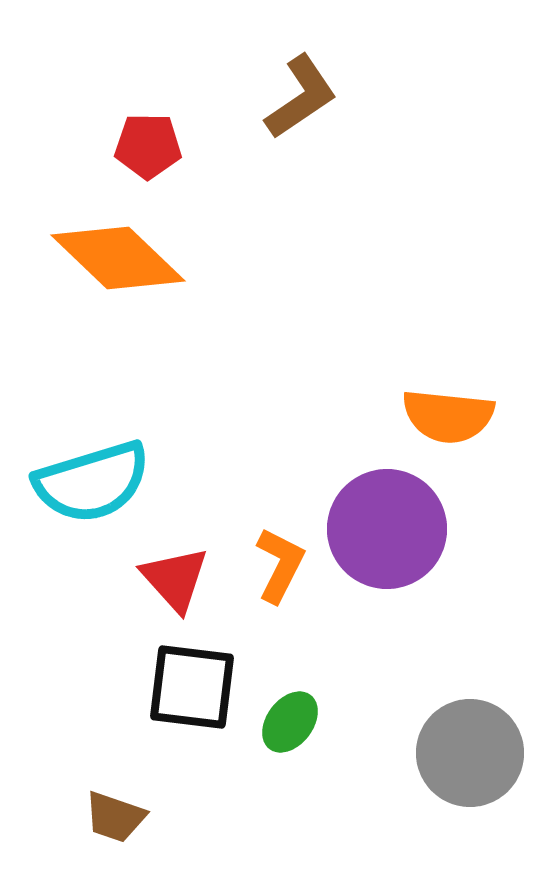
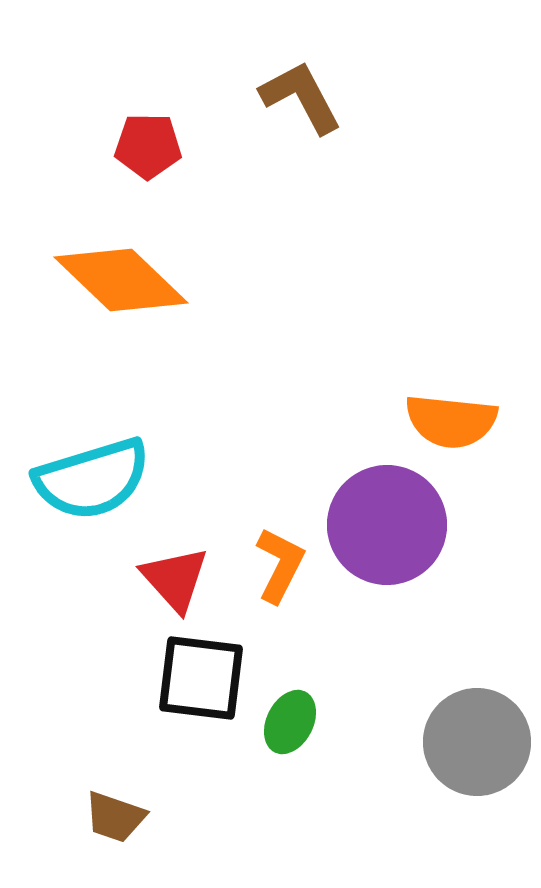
brown L-shape: rotated 84 degrees counterclockwise
orange diamond: moved 3 px right, 22 px down
orange semicircle: moved 3 px right, 5 px down
cyan semicircle: moved 3 px up
purple circle: moved 4 px up
black square: moved 9 px right, 9 px up
green ellipse: rotated 10 degrees counterclockwise
gray circle: moved 7 px right, 11 px up
